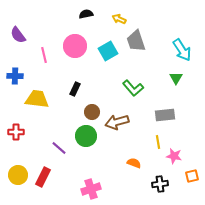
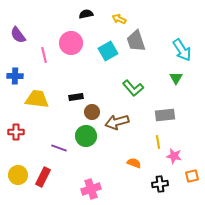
pink circle: moved 4 px left, 3 px up
black rectangle: moved 1 px right, 8 px down; rotated 56 degrees clockwise
purple line: rotated 21 degrees counterclockwise
